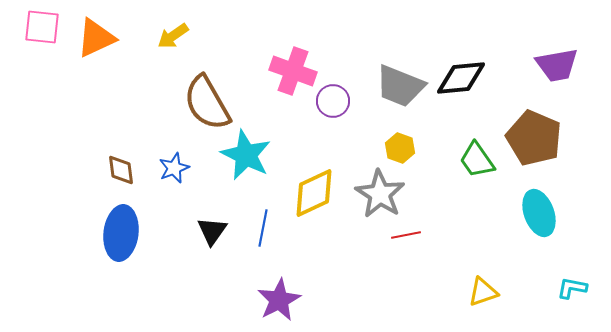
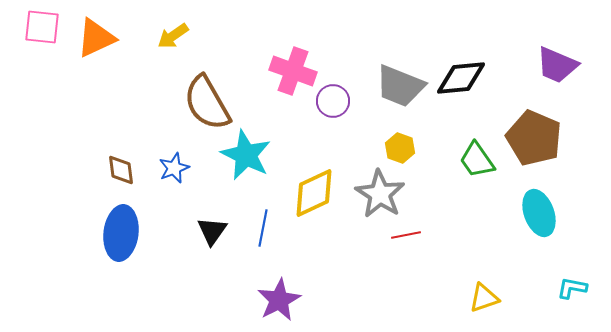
purple trapezoid: rotated 33 degrees clockwise
yellow triangle: moved 1 px right, 6 px down
